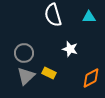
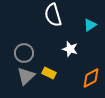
cyan triangle: moved 1 px right, 8 px down; rotated 32 degrees counterclockwise
